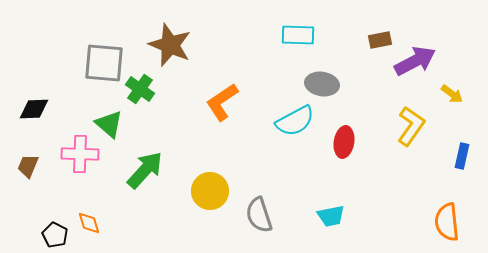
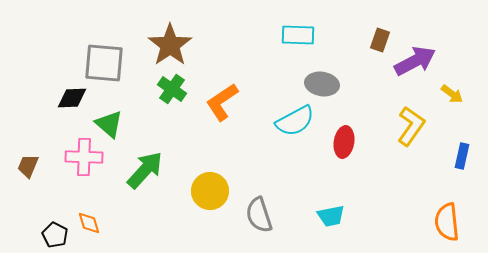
brown rectangle: rotated 60 degrees counterclockwise
brown star: rotated 15 degrees clockwise
green cross: moved 32 px right
black diamond: moved 38 px right, 11 px up
pink cross: moved 4 px right, 3 px down
